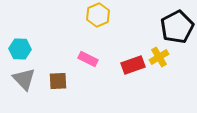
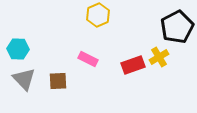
cyan hexagon: moved 2 px left
